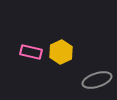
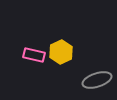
pink rectangle: moved 3 px right, 3 px down
